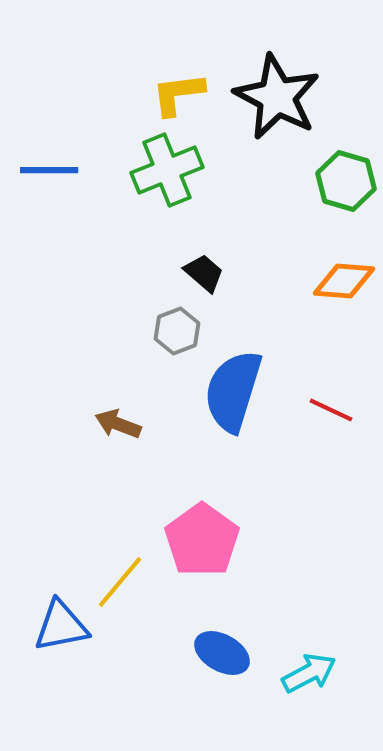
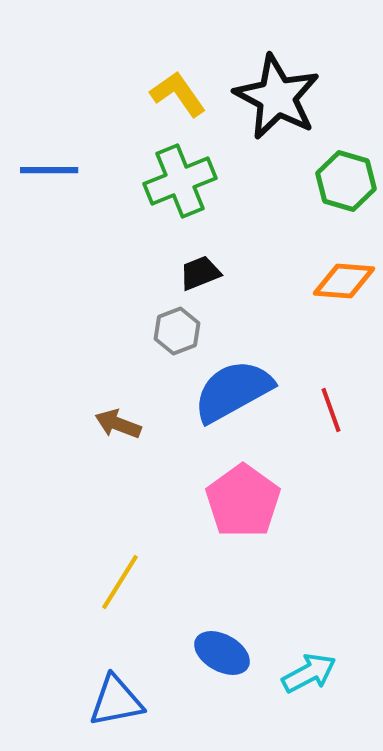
yellow L-shape: rotated 62 degrees clockwise
green cross: moved 13 px right, 11 px down
black trapezoid: moved 4 px left; rotated 63 degrees counterclockwise
blue semicircle: rotated 44 degrees clockwise
red line: rotated 45 degrees clockwise
pink pentagon: moved 41 px right, 39 px up
yellow line: rotated 8 degrees counterclockwise
blue triangle: moved 55 px right, 75 px down
